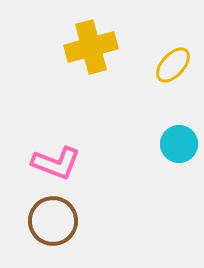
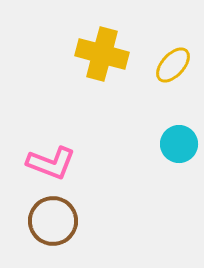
yellow cross: moved 11 px right, 7 px down; rotated 30 degrees clockwise
pink L-shape: moved 5 px left
